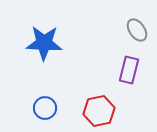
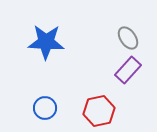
gray ellipse: moved 9 px left, 8 px down
blue star: moved 2 px right, 1 px up
purple rectangle: moved 1 px left; rotated 28 degrees clockwise
